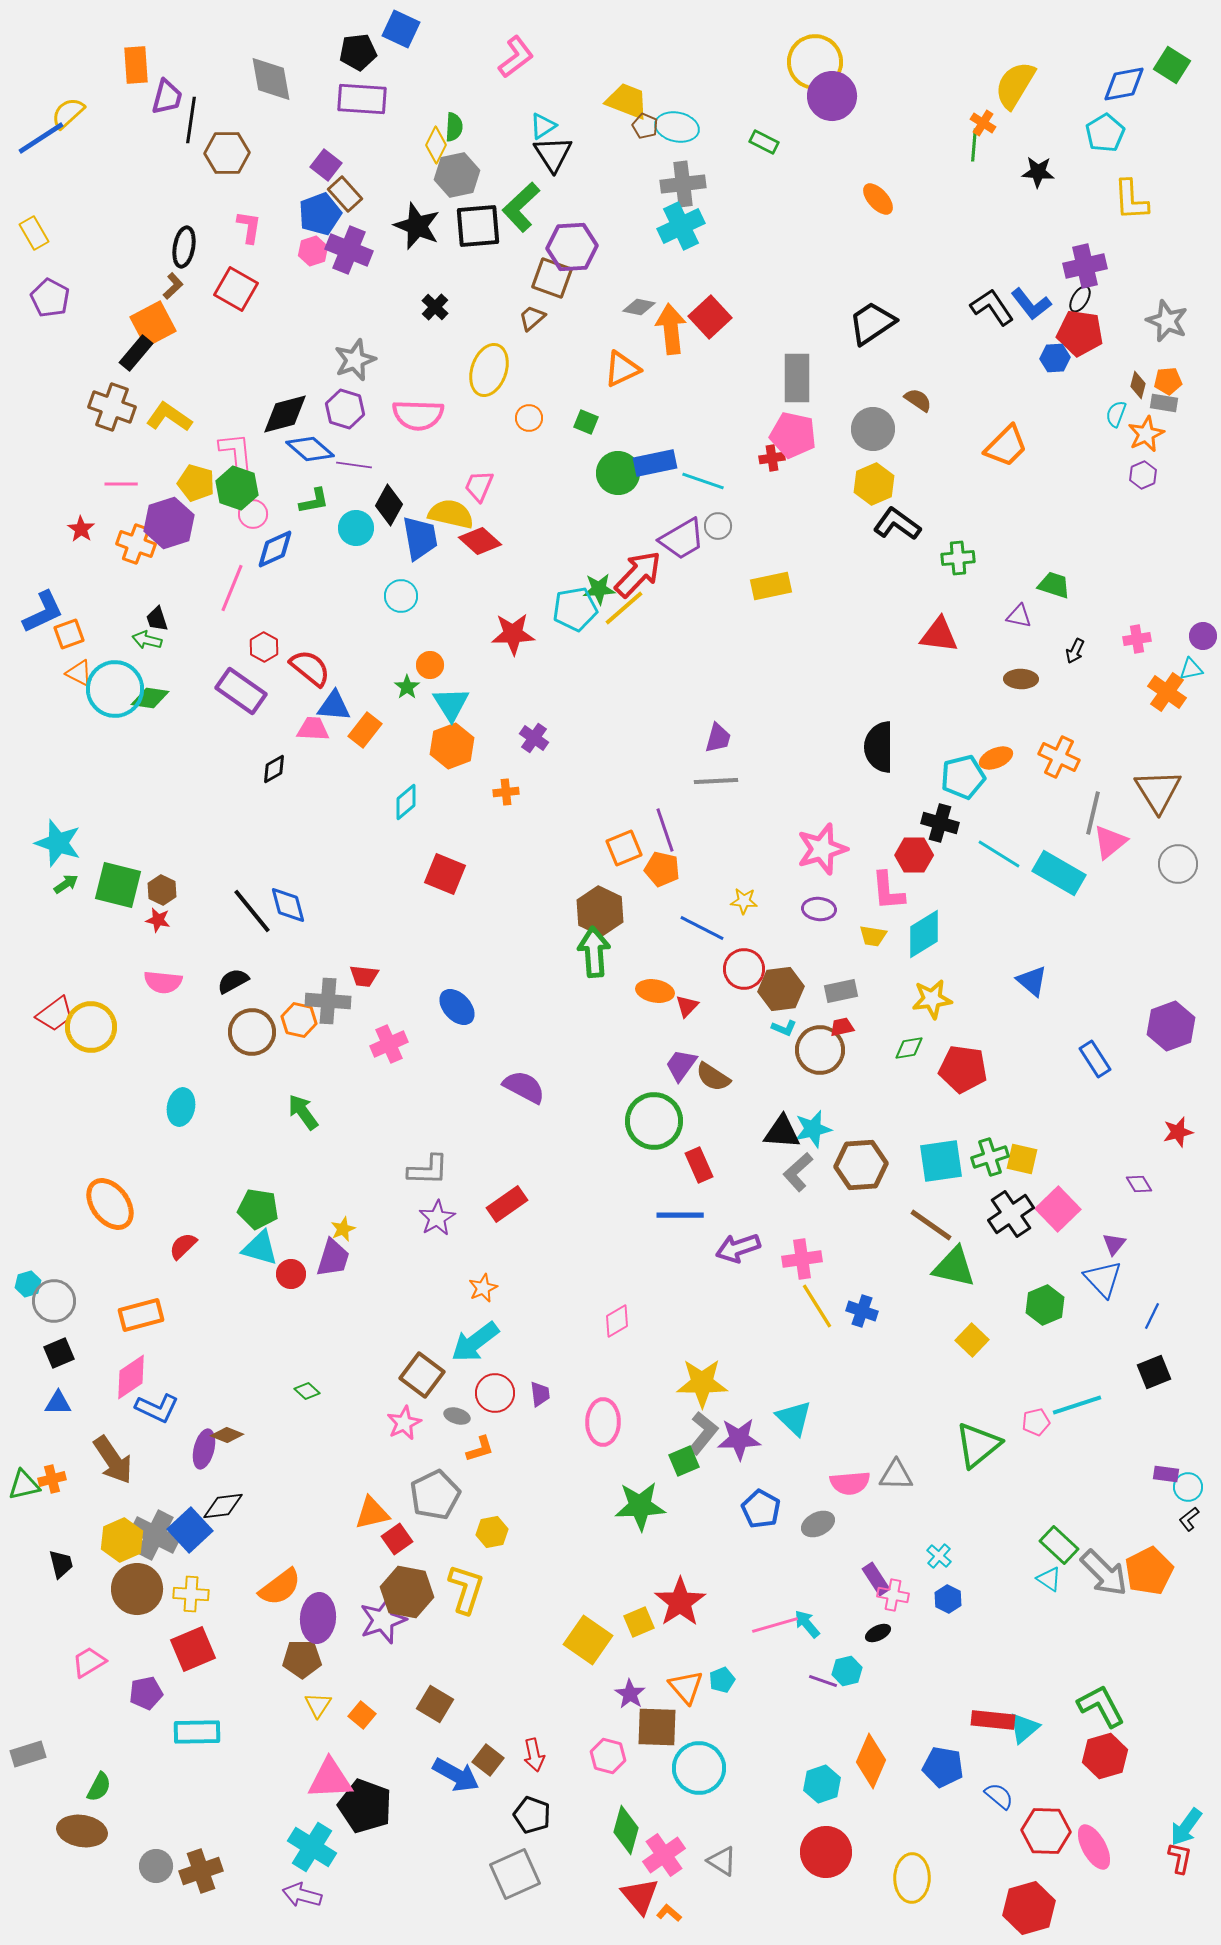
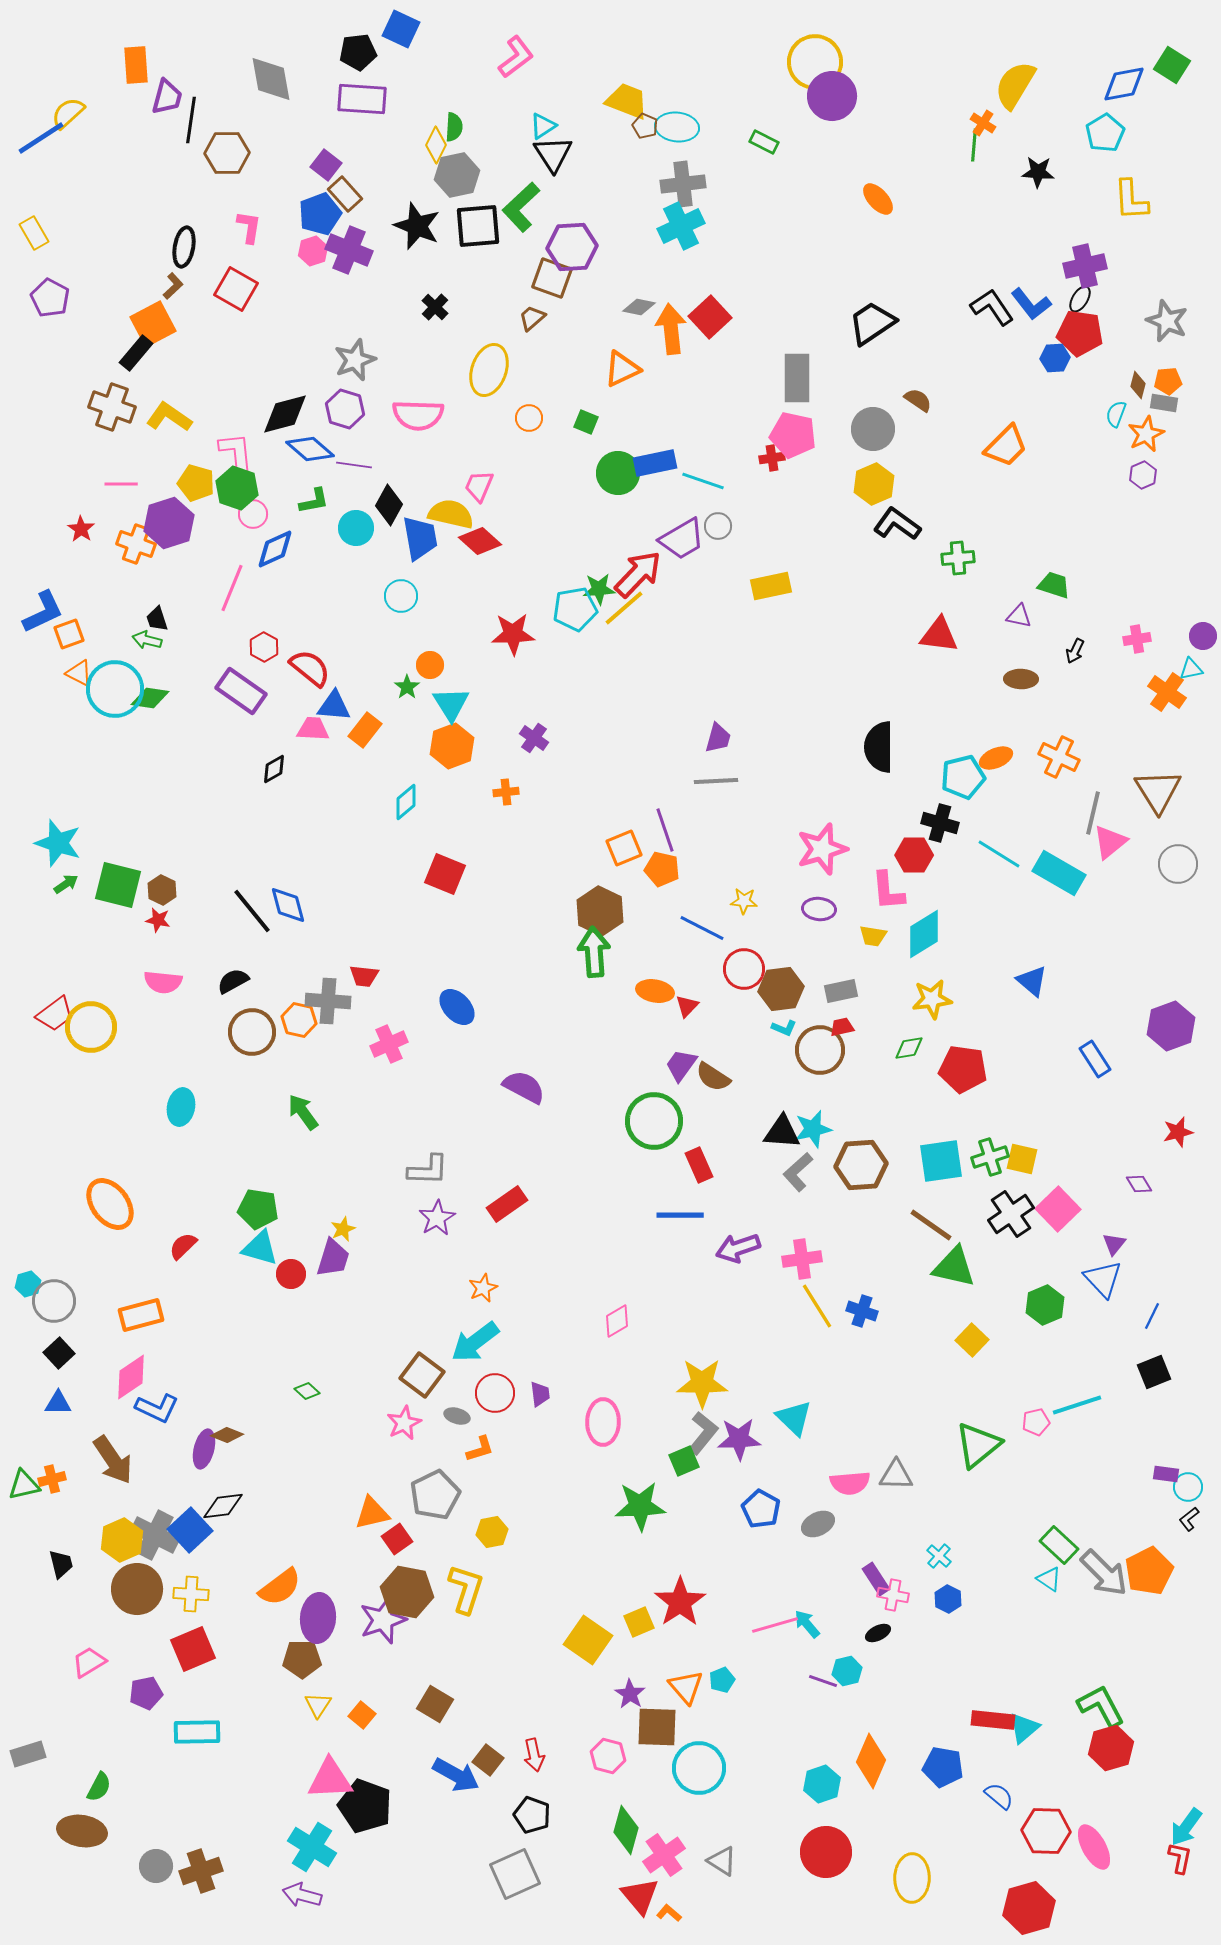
cyan ellipse at (677, 127): rotated 6 degrees counterclockwise
black square at (59, 1353): rotated 20 degrees counterclockwise
red hexagon at (1105, 1756): moved 6 px right, 8 px up
